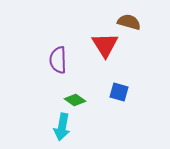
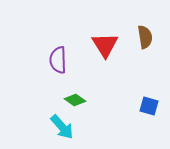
brown semicircle: moved 16 px right, 15 px down; rotated 65 degrees clockwise
blue square: moved 30 px right, 14 px down
cyan arrow: rotated 52 degrees counterclockwise
